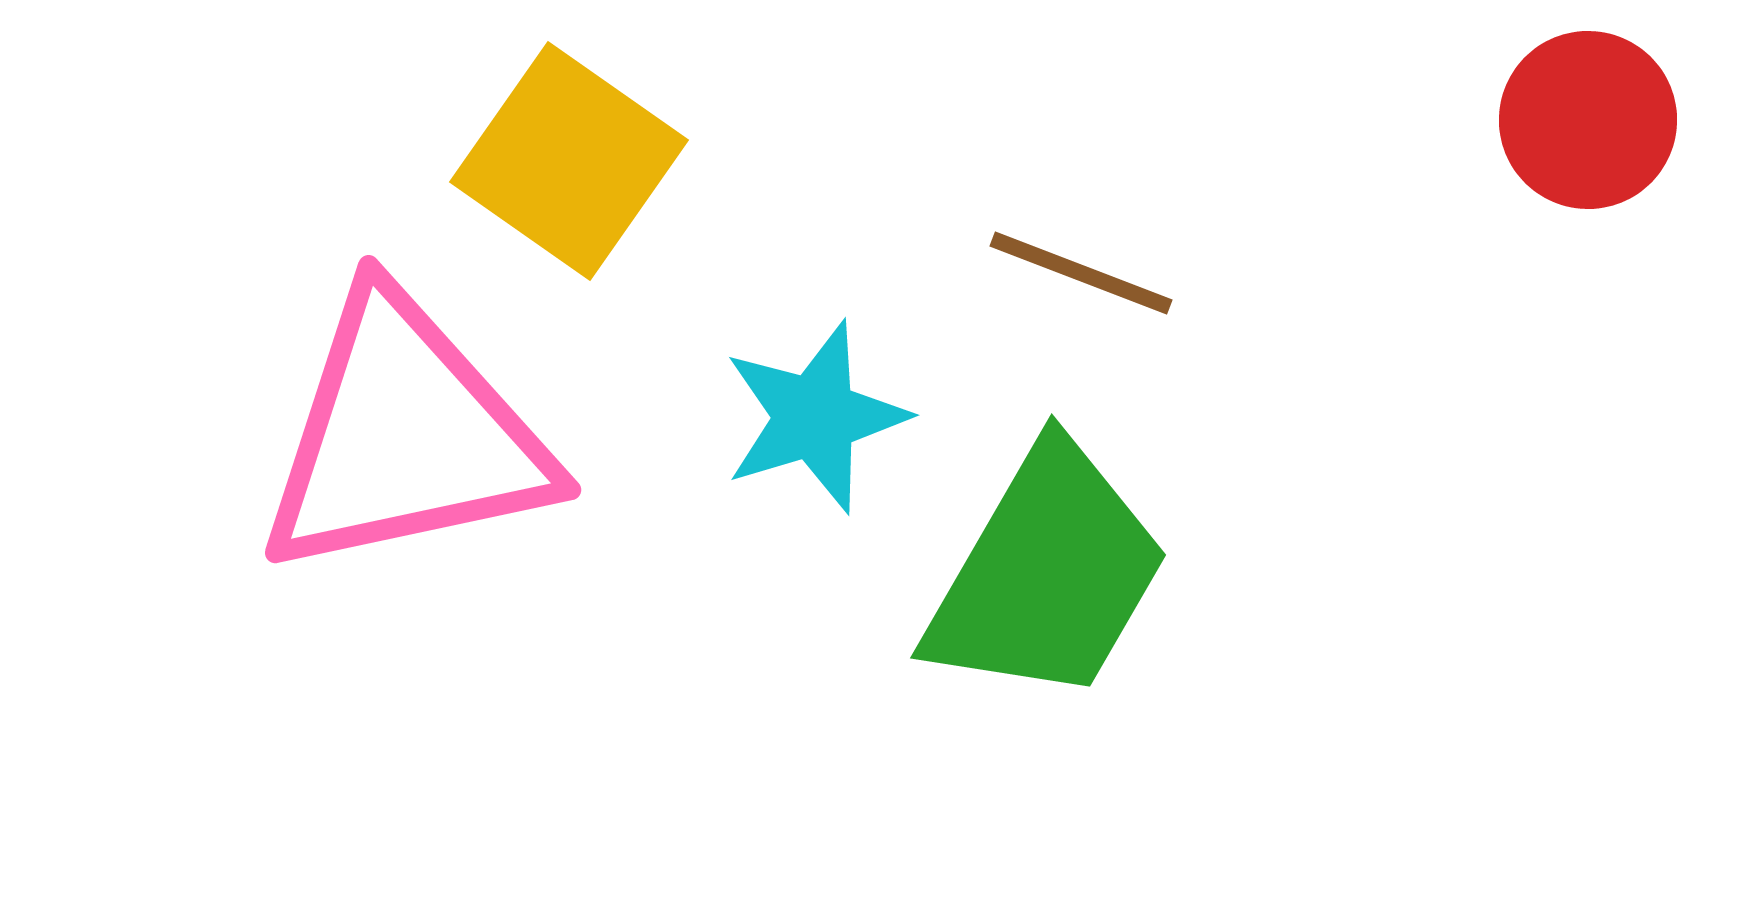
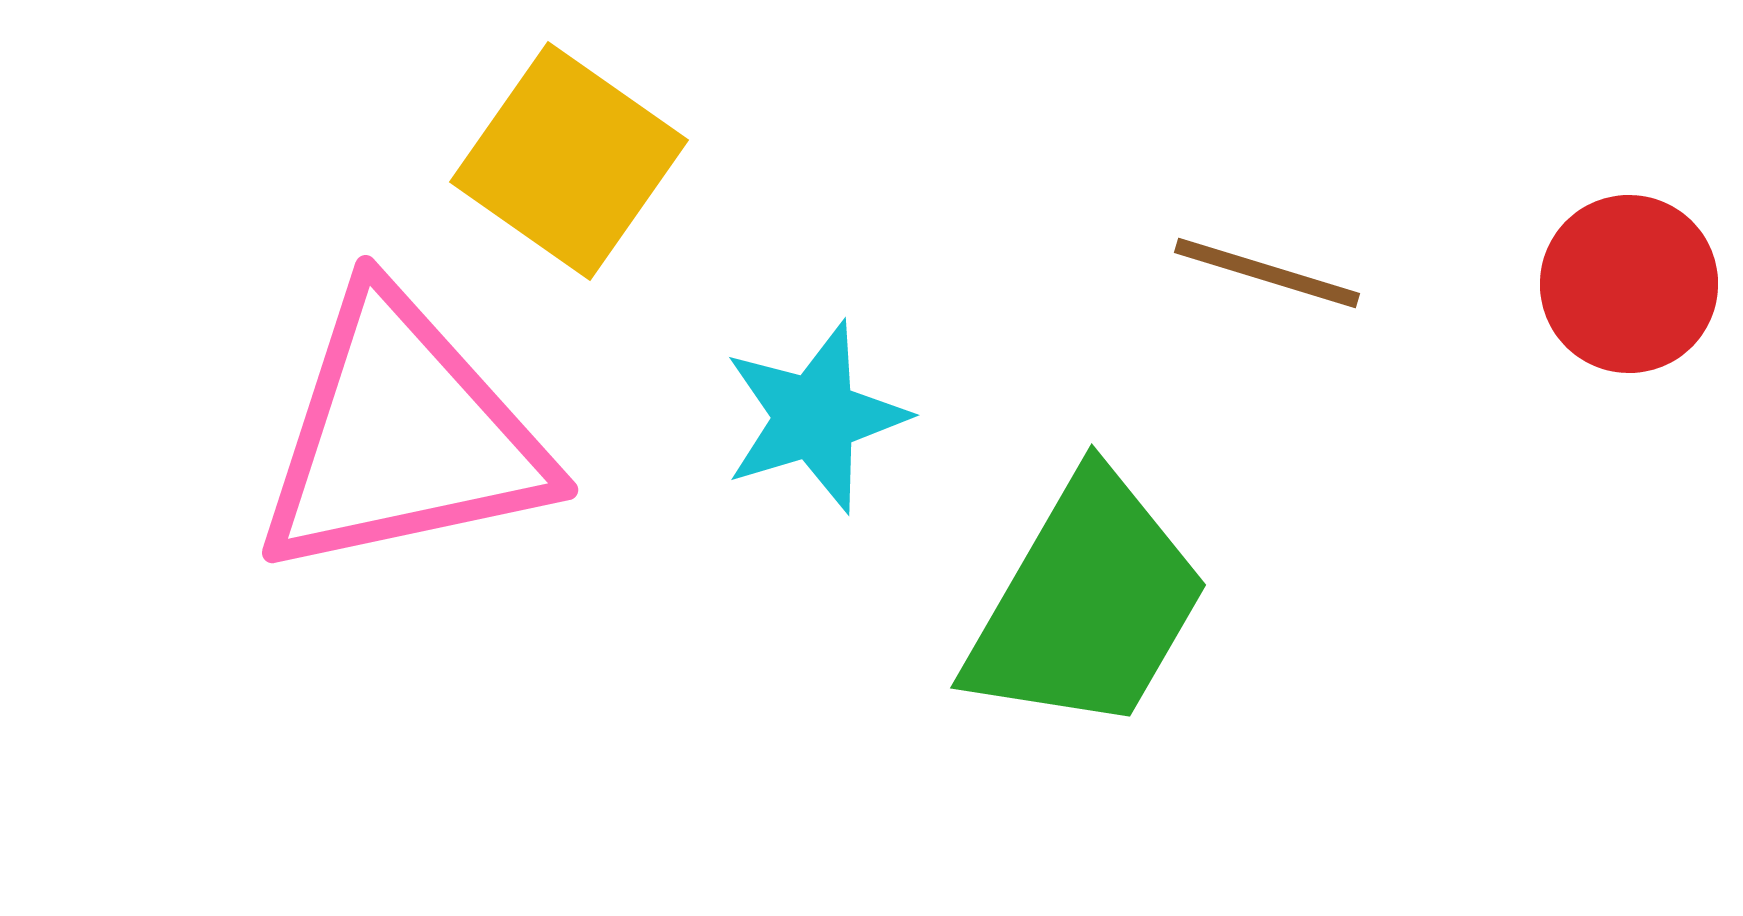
red circle: moved 41 px right, 164 px down
brown line: moved 186 px right; rotated 4 degrees counterclockwise
pink triangle: moved 3 px left
green trapezoid: moved 40 px right, 30 px down
